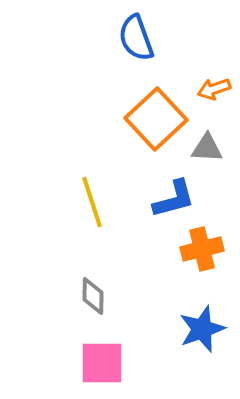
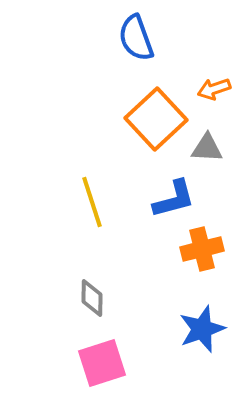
gray diamond: moved 1 px left, 2 px down
pink square: rotated 18 degrees counterclockwise
